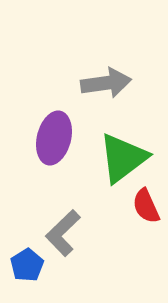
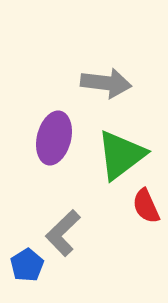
gray arrow: rotated 15 degrees clockwise
green triangle: moved 2 px left, 3 px up
